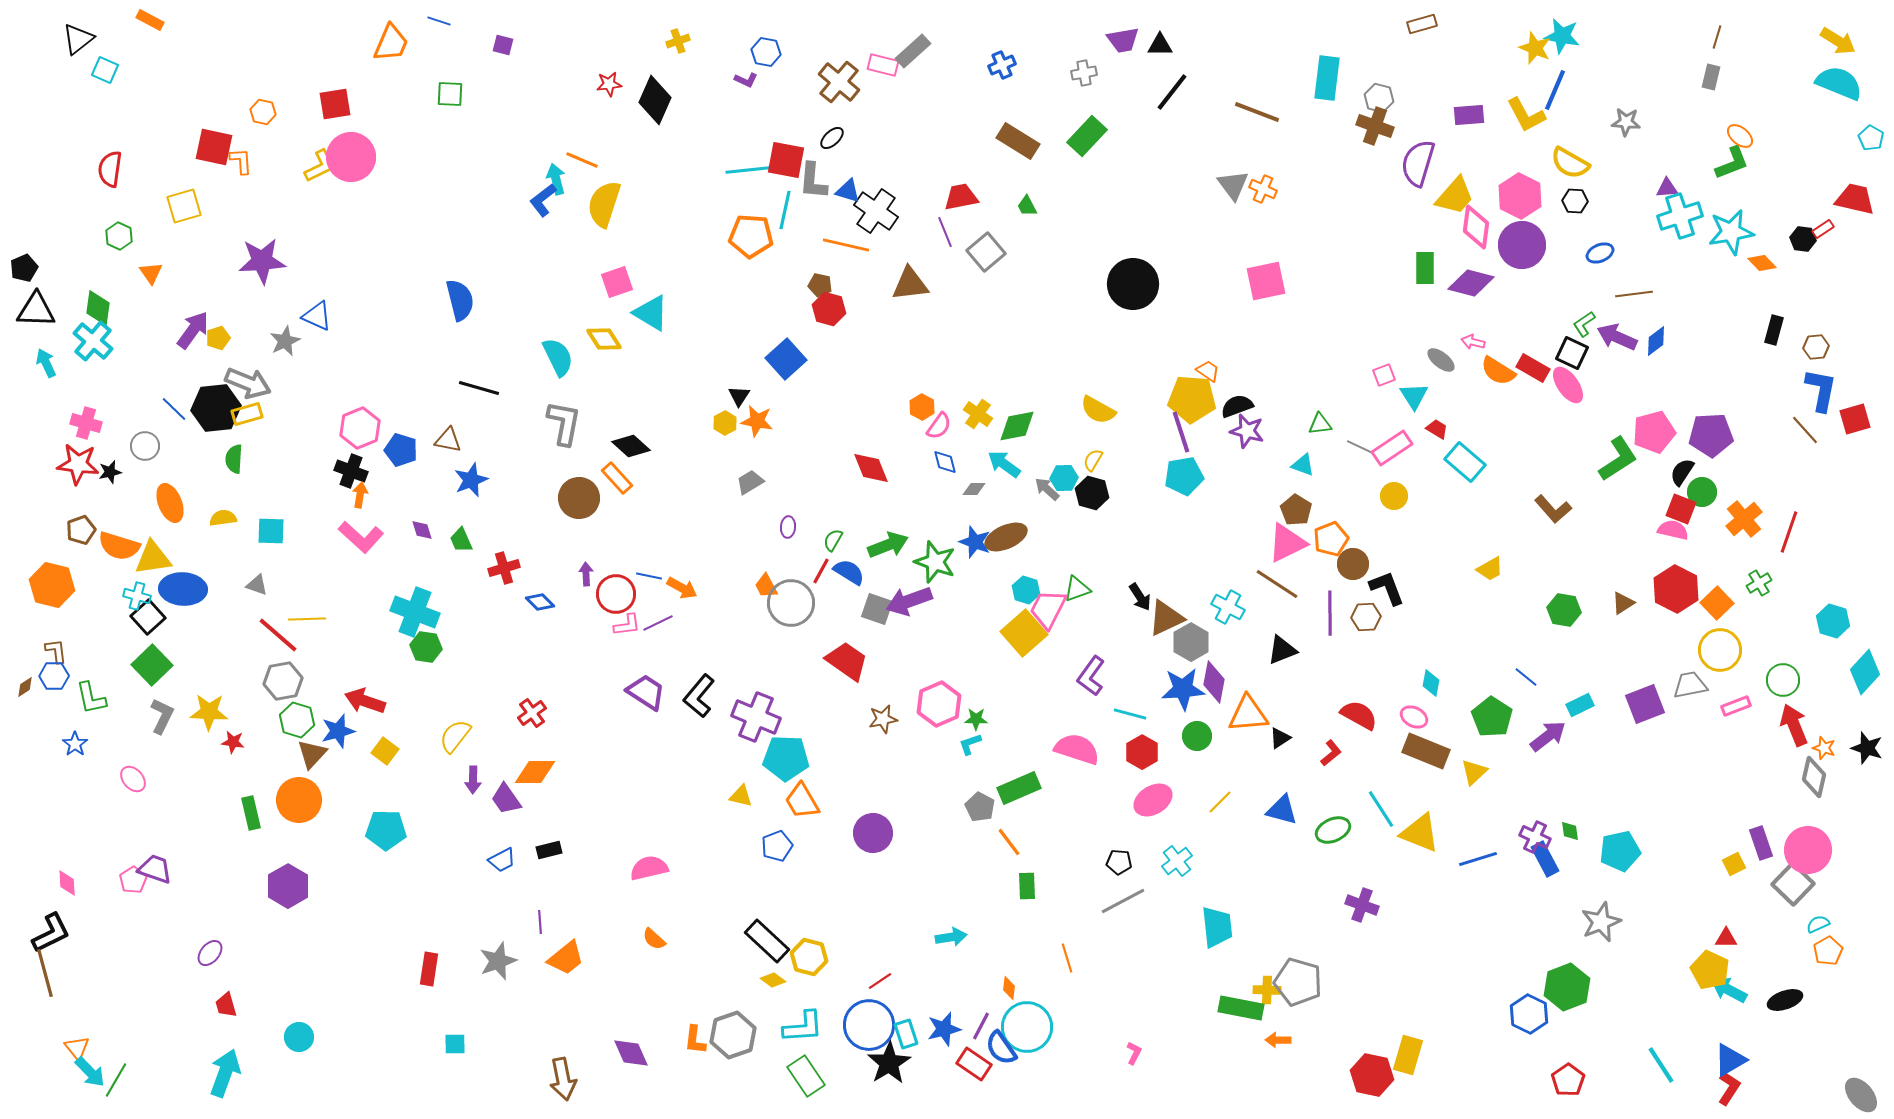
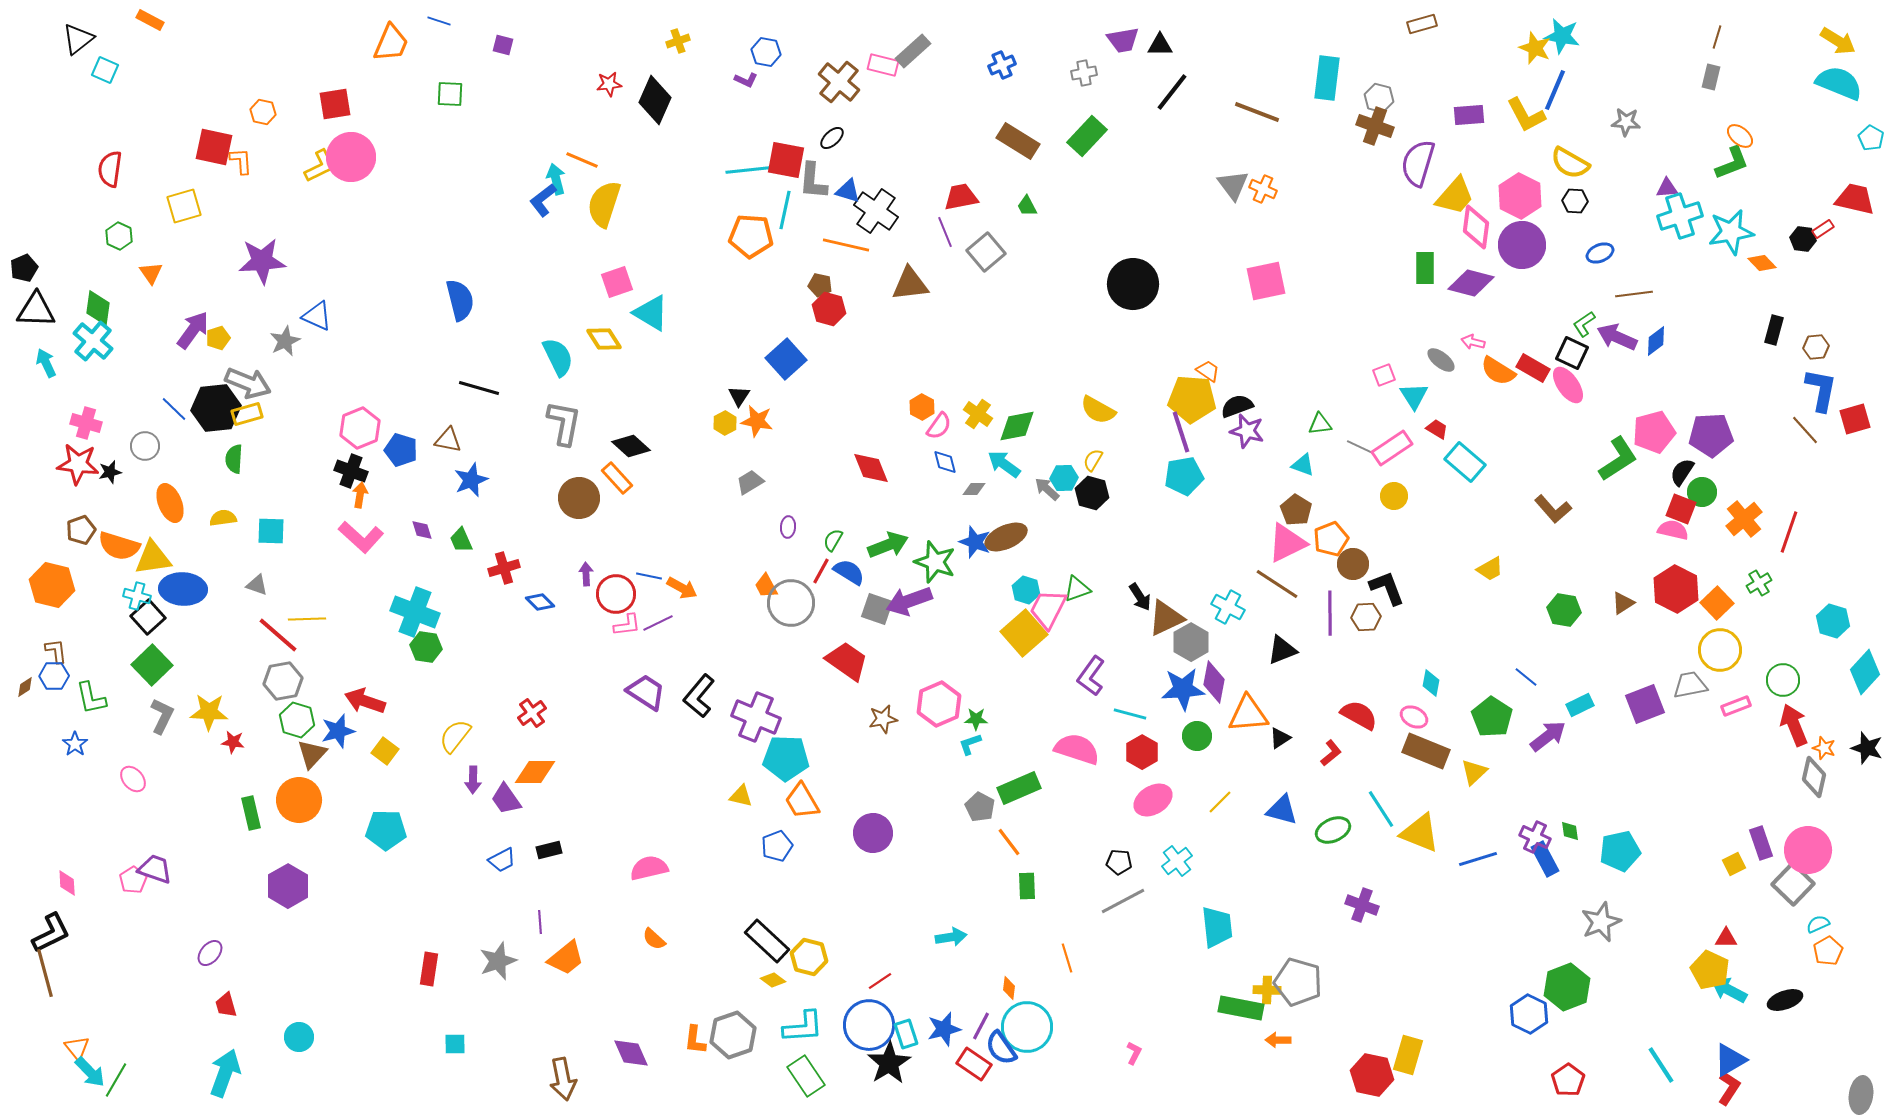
gray ellipse at (1861, 1095): rotated 48 degrees clockwise
